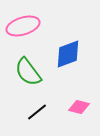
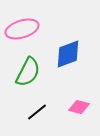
pink ellipse: moved 1 px left, 3 px down
green semicircle: rotated 116 degrees counterclockwise
